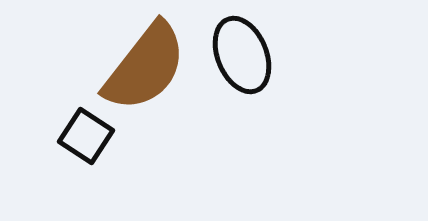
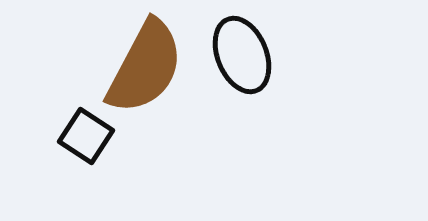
brown semicircle: rotated 10 degrees counterclockwise
